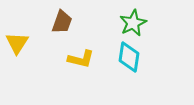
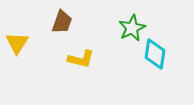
green star: moved 1 px left, 5 px down
cyan diamond: moved 26 px right, 3 px up
